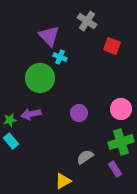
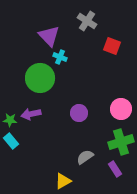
green star: rotated 16 degrees clockwise
